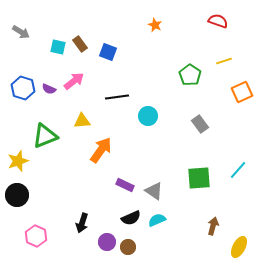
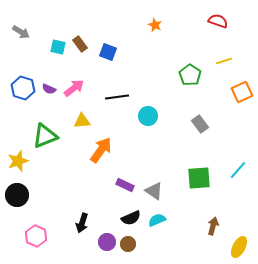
pink arrow: moved 7 px down
brown circle: moved 3 px up
